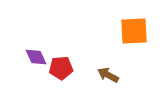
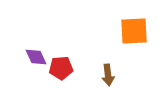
brown arrow: rotated 125 degrees counterclockwise
